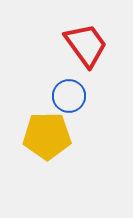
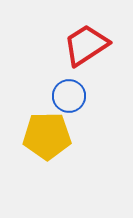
red trapezoid: rotated 87 degrees counterclockwise
